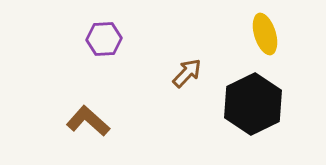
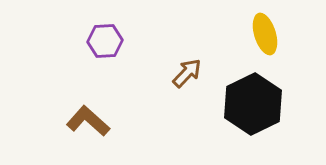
purple hexagon: moved 1 px right, 2 px down
